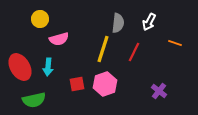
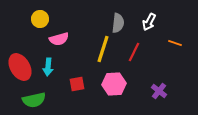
pink hexagon: moved 9 px right; rotated 15 degrees clockwise
